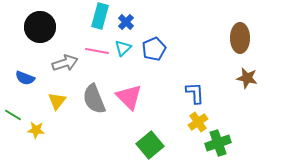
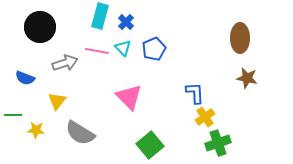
cyan triangle: rotated 30 degrees counterclockwise
gray semicircle: moved 14 px left, 34 px down; rotated 36 degrees counterclockwise
green line: rotated 30 degrees counterclockwise
yellow cross: moved 7 px right, 5 px up
